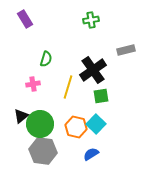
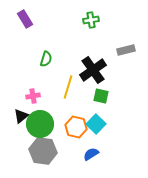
pink cross: moved 12 px down
green square: rotated 21 degrees clockwise
